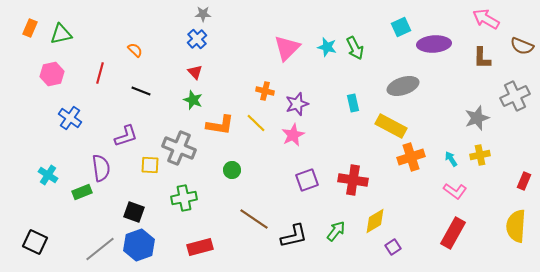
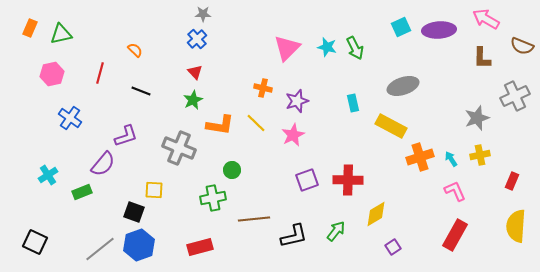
purple ellipse at (434, 44): moved 5 px right, 14 px up
orange cross at (265, 91): moved 2 px left, 3 px up
green star at (193, 100): rotated 24 degrees clockwise
purple star at (297, 104): moved 3 px up
orange cross at (411, 157): moved 9 px right
yellow square at (150, 165): moved 4 px right, 25 px down
purple semicircle at (101, 168): moved 2 px right, 4 px up; rotated 48 degrees clockwise
cyan cross at (48, 175): rotated 24 degrees clockwise
red cross at (353, 180): moved 5 px left; rotated 8 degrees counterclockwise
red rectangle at (524, 181): moved 12 px left
pink L-shape at (455, 191): rotated 150 degrees counterclockwise
green cross at (184, 198): moved 29 px right
brown line at (254, 219): rotated 40 degrees counterclockwise
yellow diamond at (375, 221): moved 1 px right, 7 px up
red rectangle at (453, 233): moved 2 px right, 2 px down
